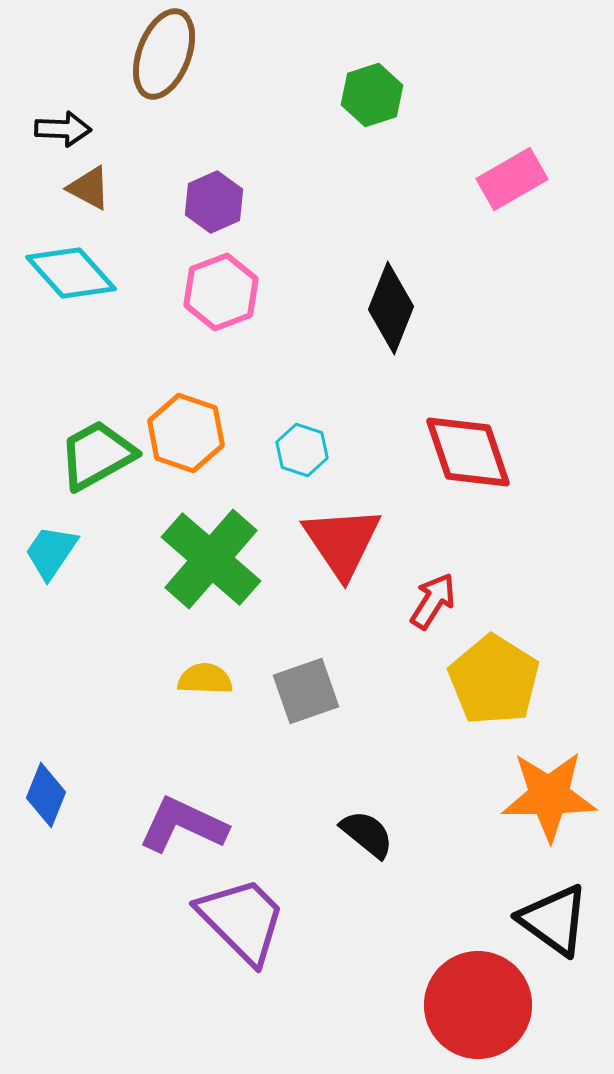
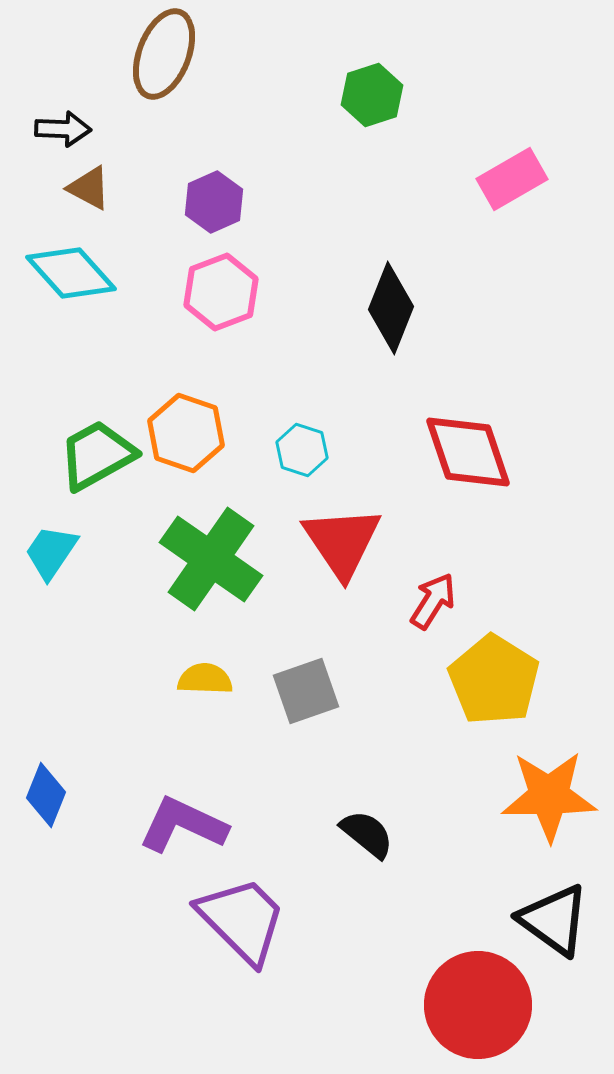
green cross: rotated 6 degrees counterclockwise
